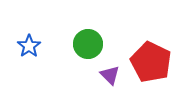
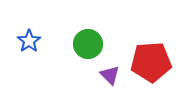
blue star: moved 5 px up
red pentagon: rotated 30 degrees counterclockwise
